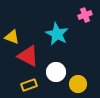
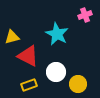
yellow triangle: rotated 35 degrees counterclockwise
